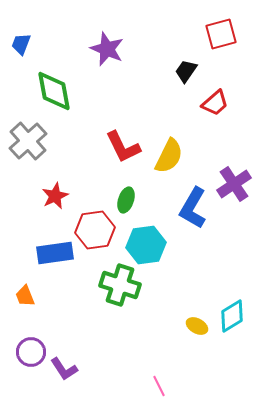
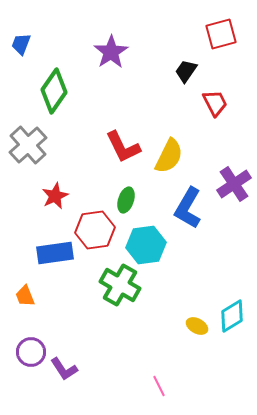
purple star: moved 4 px right, 3 px down; rotated 16 degrees clockwise
green diamond: rotated 45 degrees clockwise
red trapezoid: rotated 76 degrees counterclockwise
gray cross: moved 4 px down
blue L-shape: moved 5 px left
green cross: rotated 12 degrees clockwise
